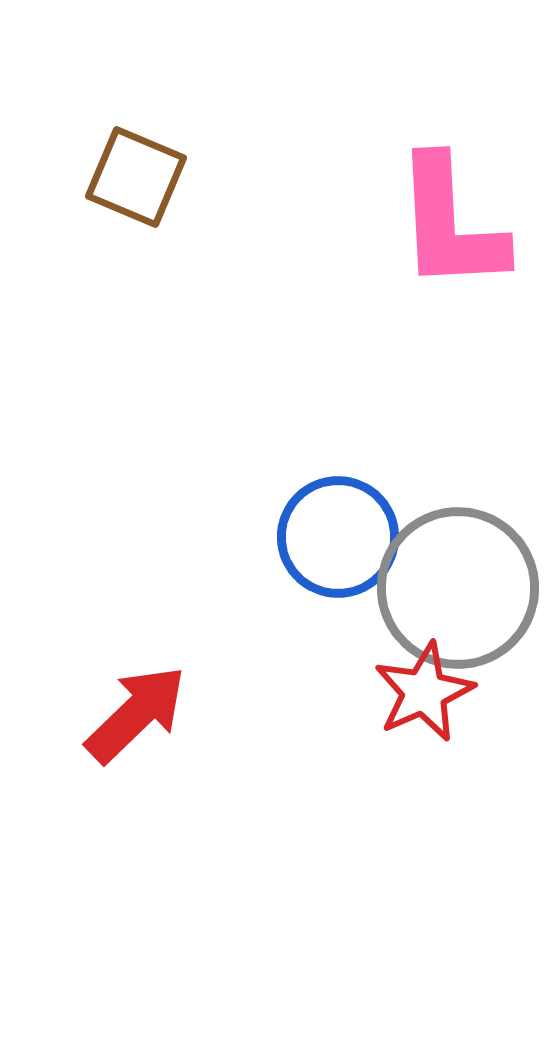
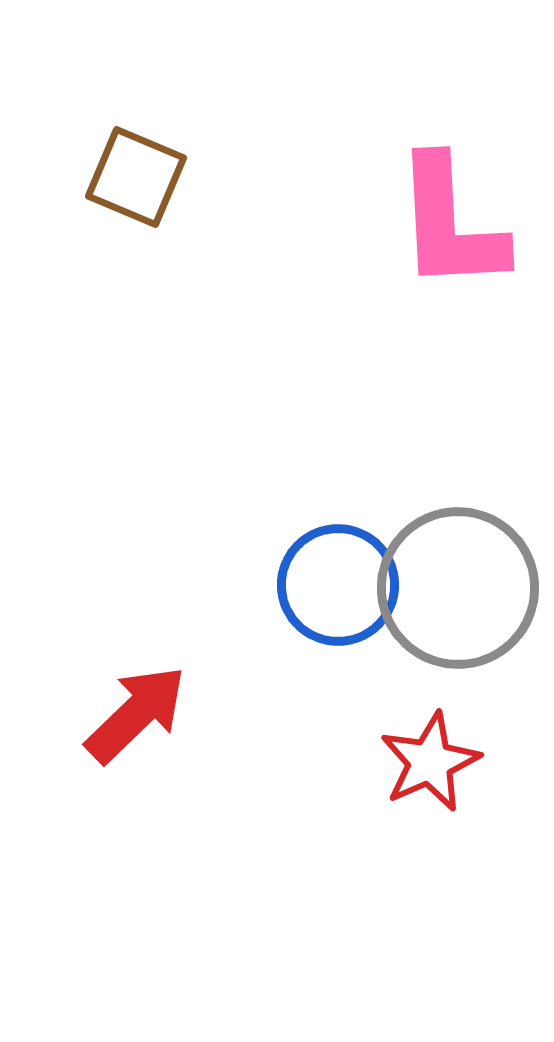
blue circle: moved 48 px down
red star: moved 6 px right, 70 px down
